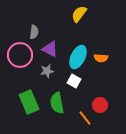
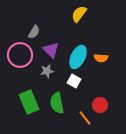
gray semicircle: rotated 24 degrees clockwise
purple triangle: moved 1 px right, 1 px down; rotated 18 degrees clockwise
